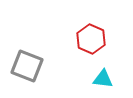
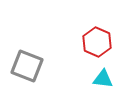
red hexagon: moved 6 px right, 3 px down
